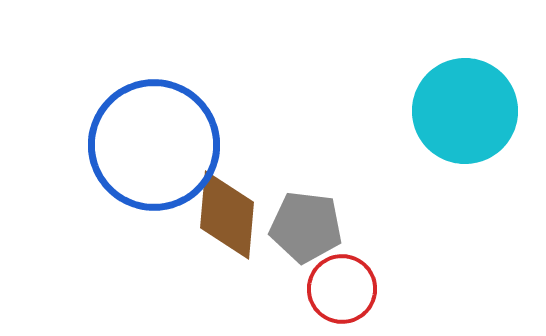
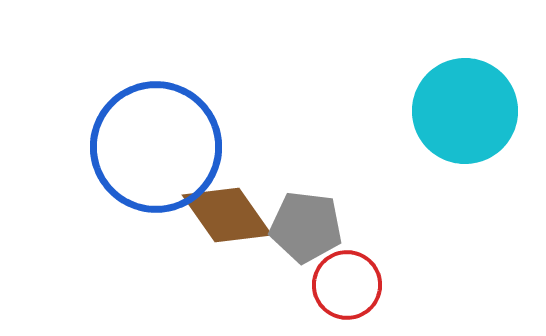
blue circle: moved 2 px right, 2 px down
brown diamond: rotated 40 degrees counterclockwise
red circle: moved 5 px right, 4 px up
